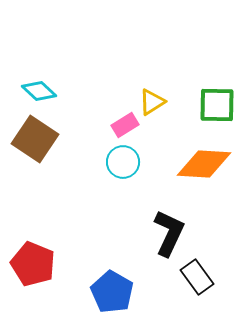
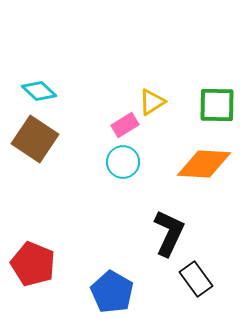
black rectangle: moved 1 px left, 2 px down
